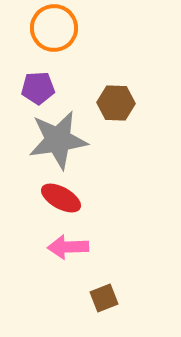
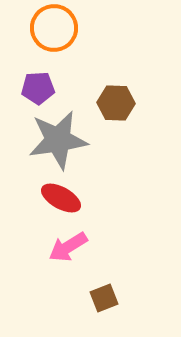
pink arrow: rotated 30 degrees counterclockwise
